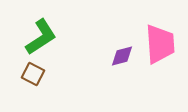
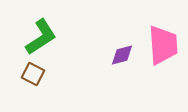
pink trapezoid: moved 3 px right, 1 px down
purple diamond: moved 1 px up
